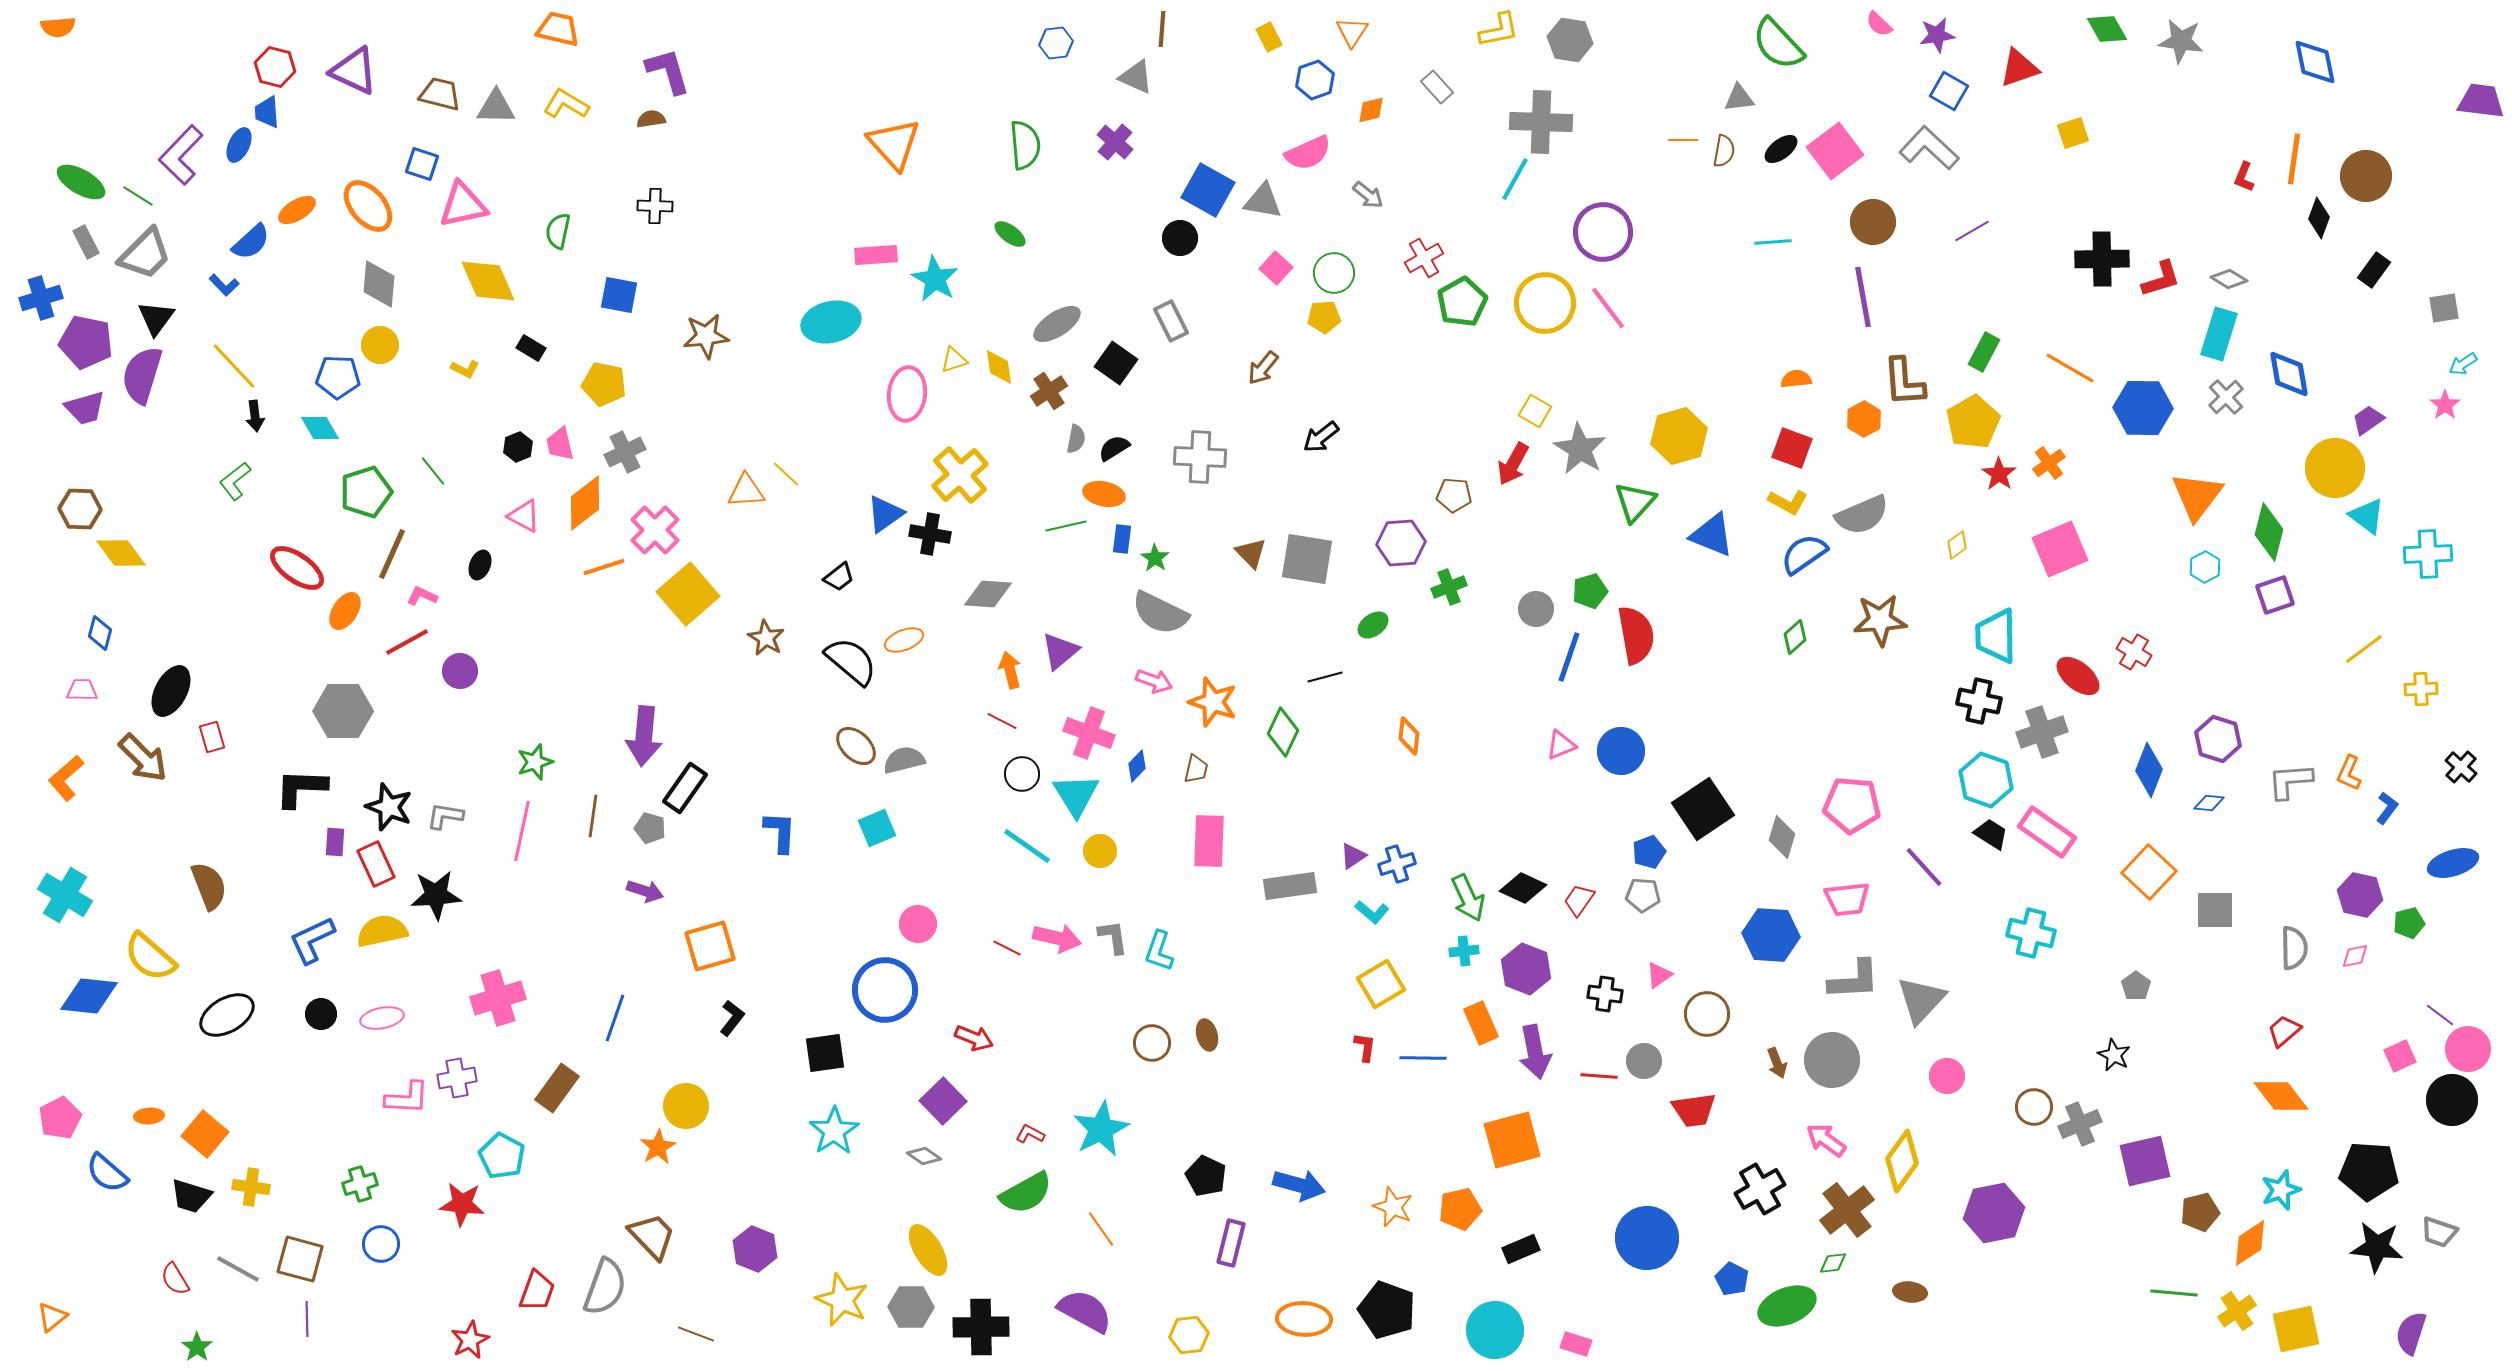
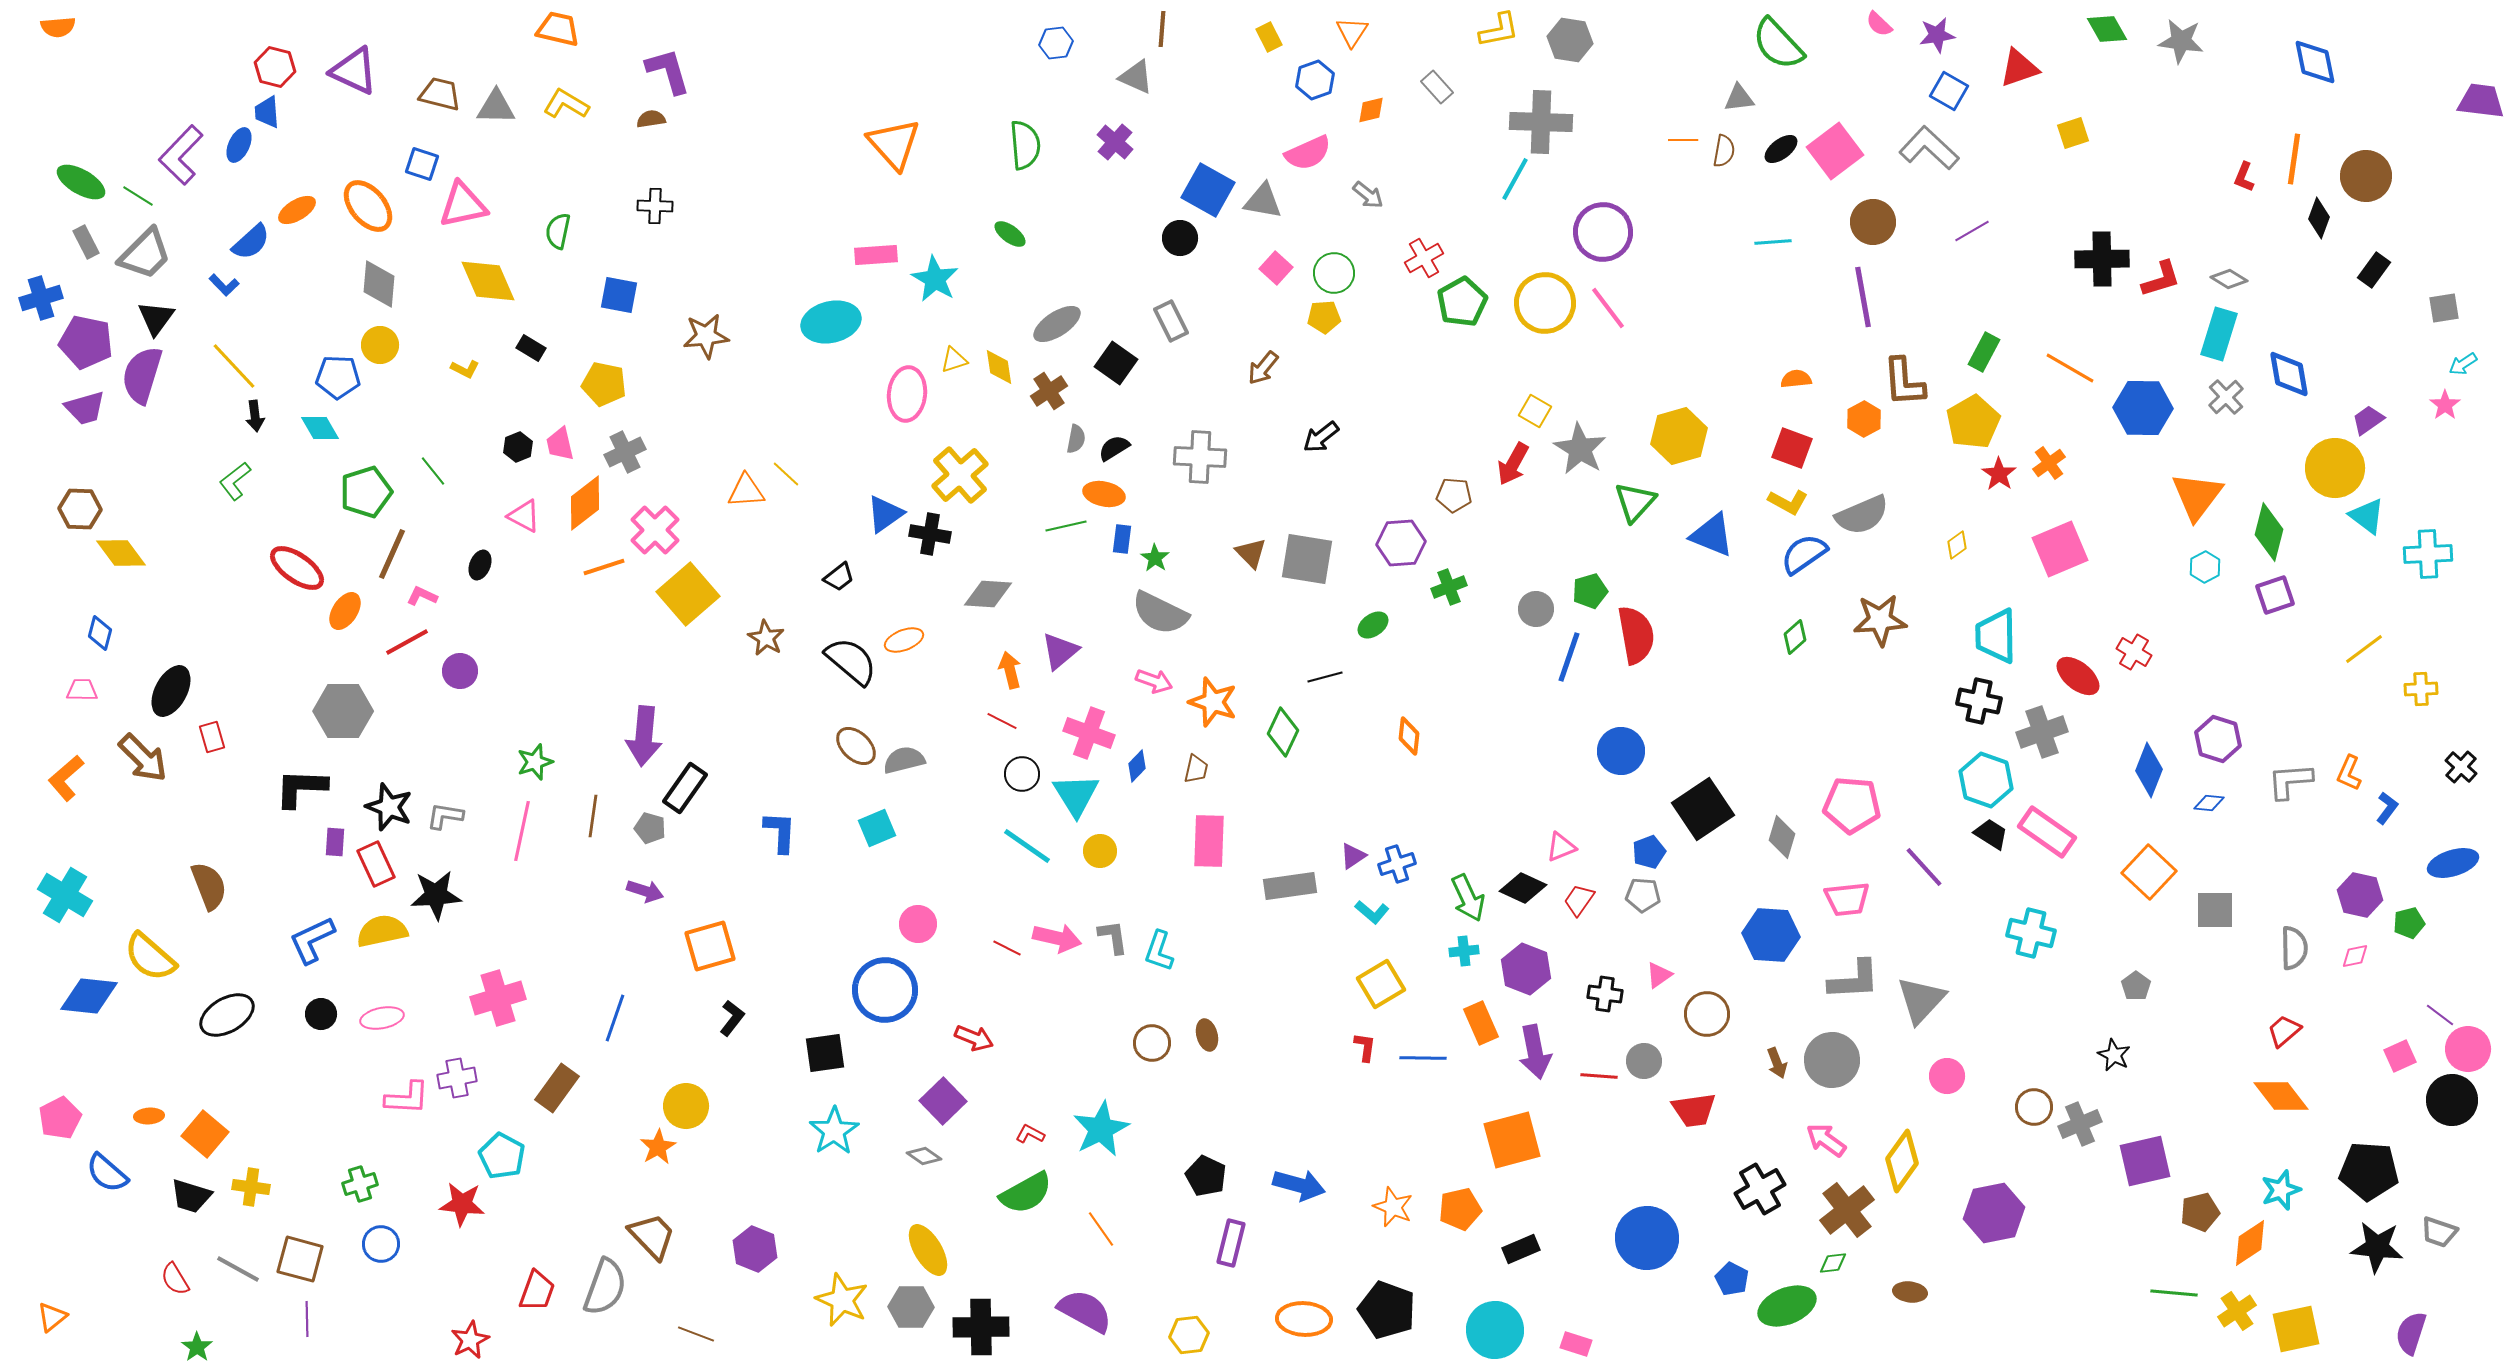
pink triangle at (1561, 745): moved 102 px down
